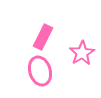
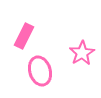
pink rectangle: moved 19 px left, 1 px up
